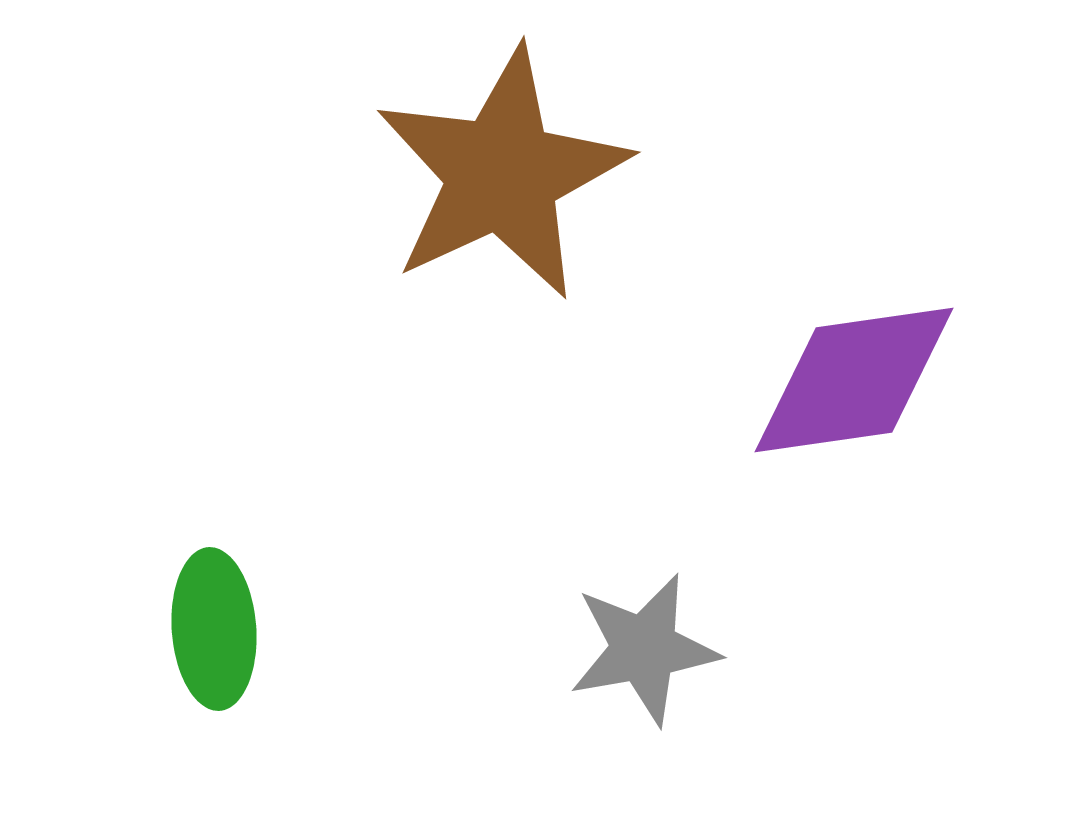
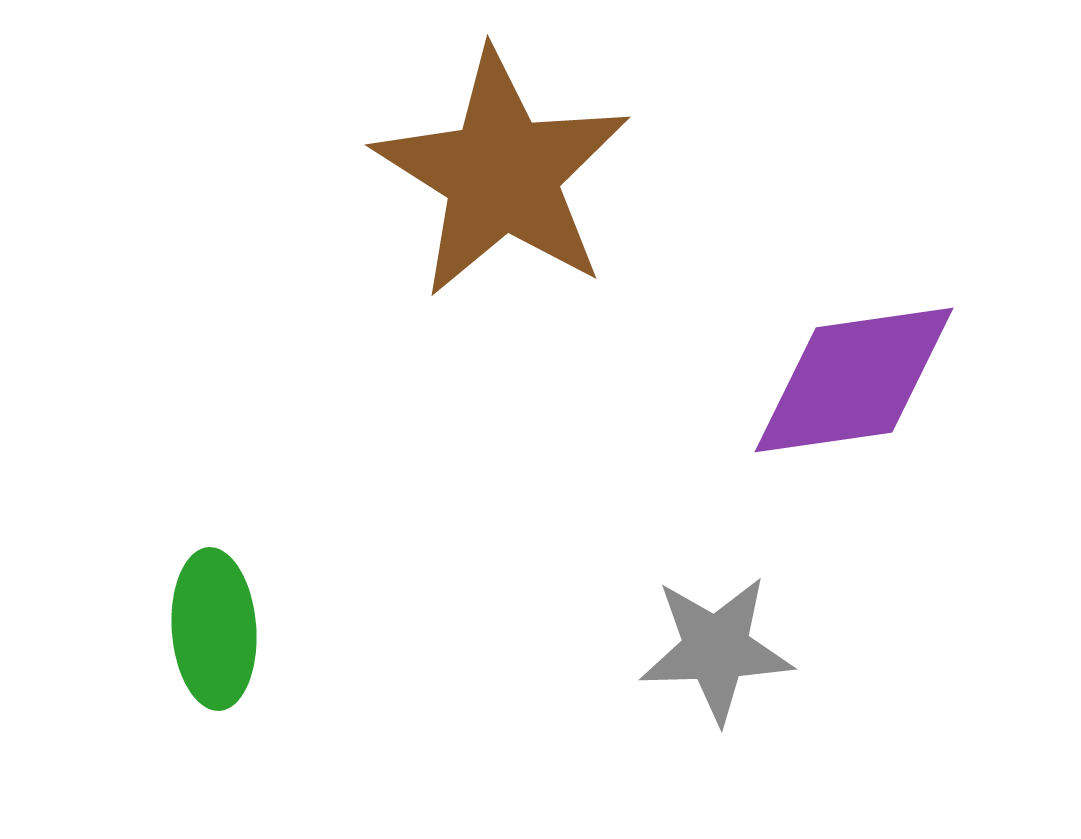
brown star: rotated 15 degrees counterclockwise
gray star: moved 72 px right; rotated 8 degrees clockwise
